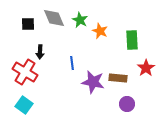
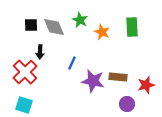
gray diamond: moved 9 px down
black square: moved 3 px right, 1 px down
orange star: moved 2 px right, 1 px down
green rectangle: moved 13 px up
blue line: rotated 32 degrees clockwise
red star: moved 17 px down; rotated 18 degrees clockwise
red cross: rotated 15 degrees clockwise
brown rectangle: moved 1 px up
purple star: moved 1 px up
cyan square: rotated 18 degrees counterclockwise
